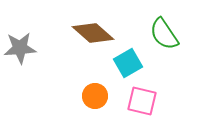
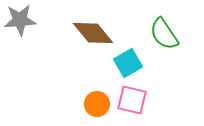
brown diamond: rotated 9 degrees clockwise
gray star: moved 28 px up
orange circle: moved 2 px right, 8 px down
pink square: moved 10 px left, 1 px up
